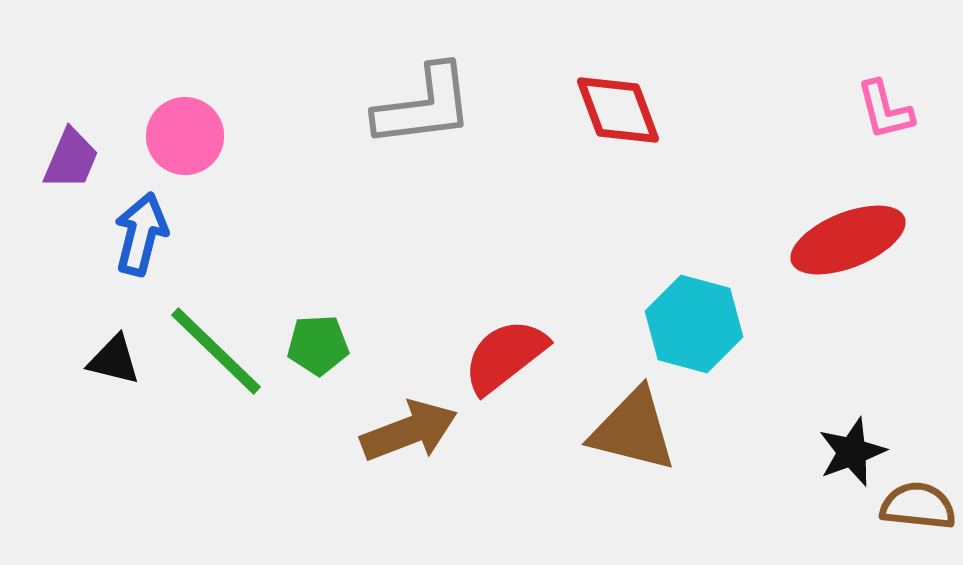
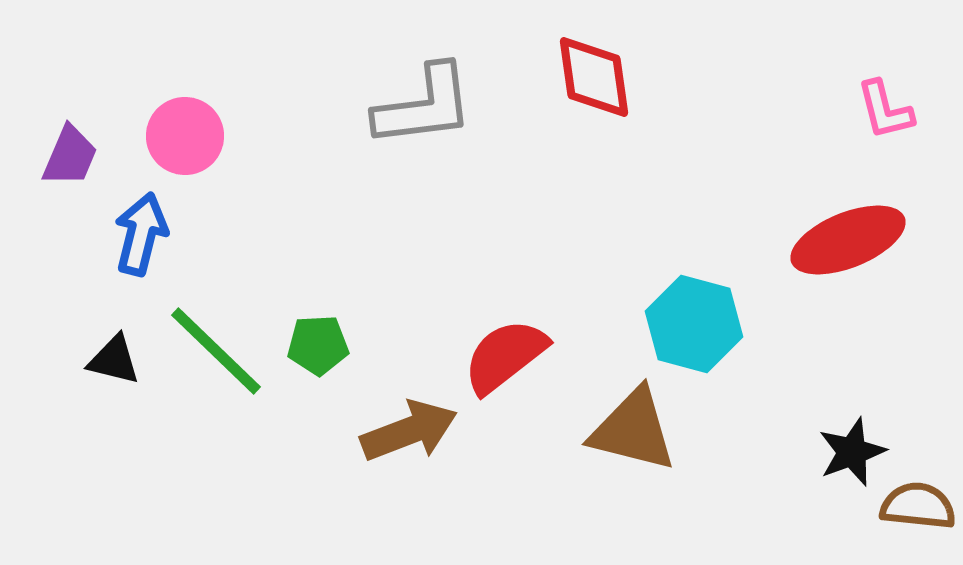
red diamond: moved 24 px left, 33 px up; rotated 12 degrees clockwise
purple trapezoid: moved 1 px left, 3 px up
